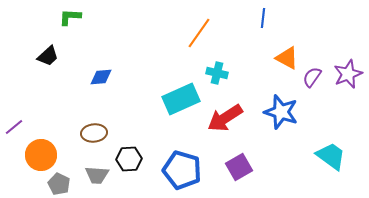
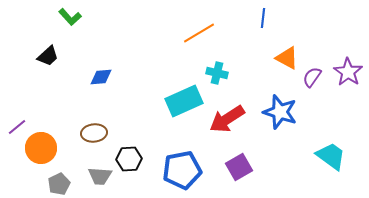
green L-shape: rotated 135 degrees counterclockwise
orange line: rotated 24 degrees clockwise
purple star: moved 2 px up; rotated 16 degrees counterclockwise
cyan rectangle: moved 3 px right, 2 px down
blue star: moved 1 px left
red arrow: moved 2 px right, 1 px down
purple line: moved 3 px right
orange circle: moved 7 px up
blue pentagon: rotated 27 degrees counterclockwise
gray trapezoid: moved 3 px right, 1 px down
gray pentagon: rotated 20 degrees clockwise
